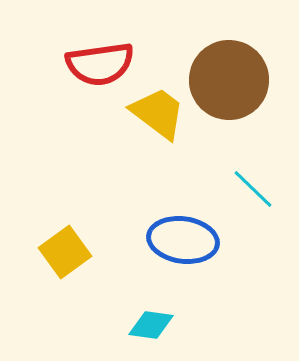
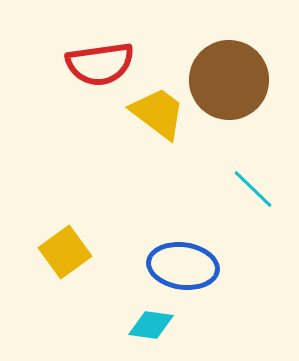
blue ellipse: moved 26 px down
